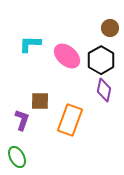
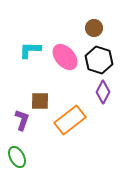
brown circle: moved 16 px left
cyan L-shape: moved 6 px down
pink ellipse: moved 2 px left, 1 px down; rotated 8 degrees clockwise
black hexagon: moved 2 px left; rotated 12 degrees counterclockwise
purple diamond: moved 1 px left, 2 px down; rotated 15 degrees clockwise
orange rectangle: rotated 32 degrees clockwise
